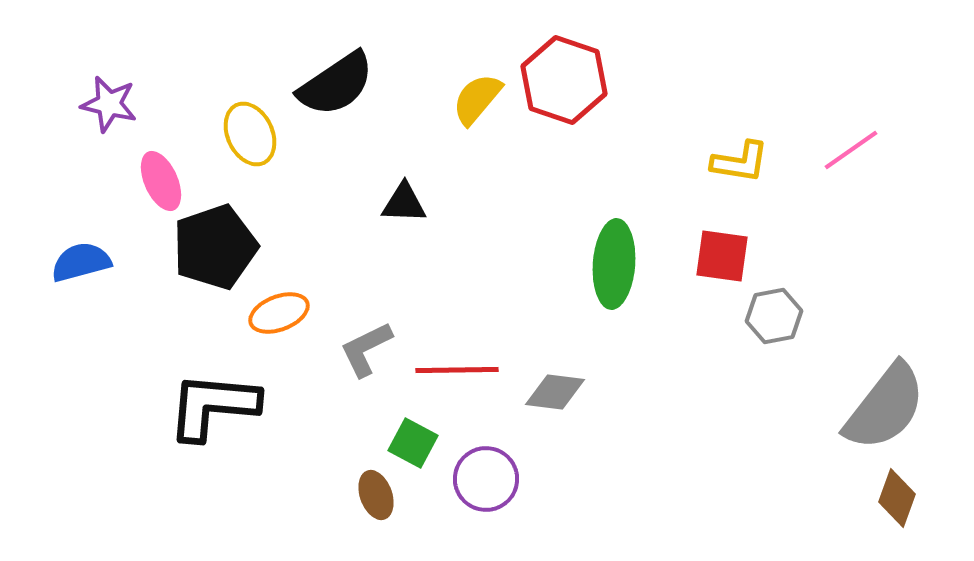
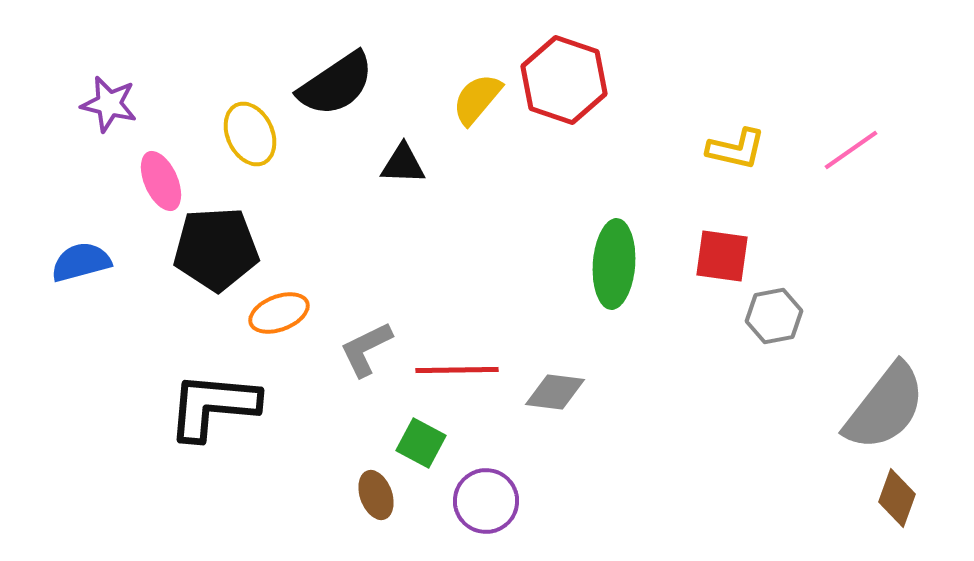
yellow L-shape: moved 4 px left, 13 px up; rotated 4 degrees clockwise
black triangle: moved 1 px left, 39 px up
black pentagon: moved 1 px right, 2 px down; rotated 16 degrees clockwise
green square: moved 8 px right
purple circle: moved 22 px down
